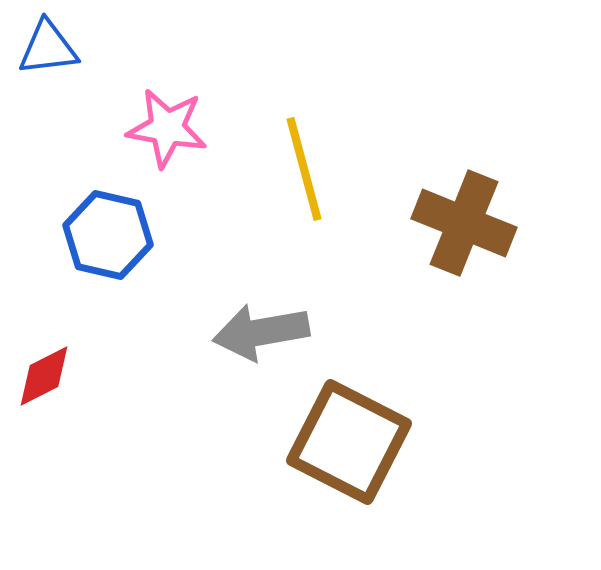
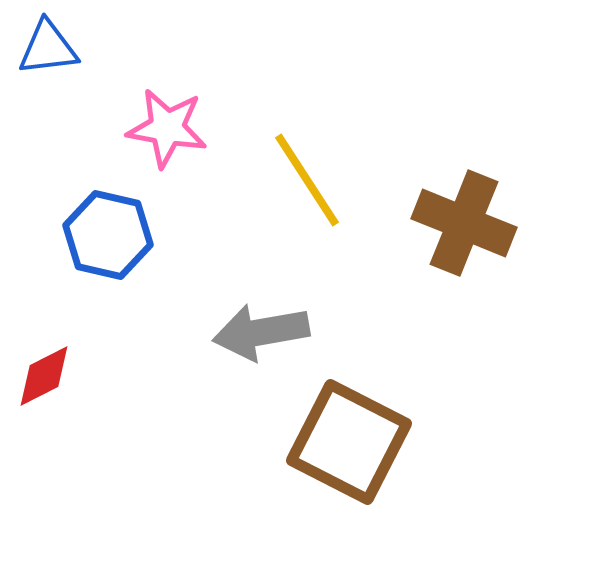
yellow line: moved 3 px right, 11 px down; rotated 18 degrees counterclockwise
